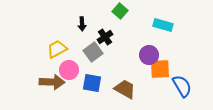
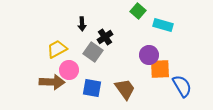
green square: moved 18 px right
gray square: rotated 18 degrees counterclockwise
blue square: moved 5 px down
brown trapezoid: rotated 25 degrees clockwise
